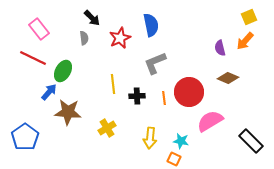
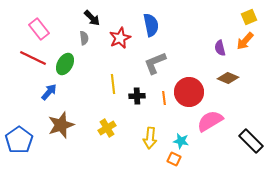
green ellipse: moved 2 px right, 7 px up
brown star: moved 7 px left, 13 px down; rotated 24 degrees counterclockwise
blue pentagon: moved 6 px left, 3 px down
